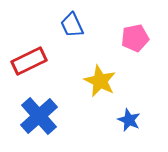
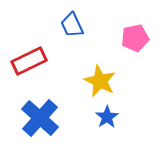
blue cross: moved 1 px right, 2 px down; rotated 6 degrees counterclockwise
blue star: moved 22 px left, 3 px up; rotated 15 degrees clockwise
